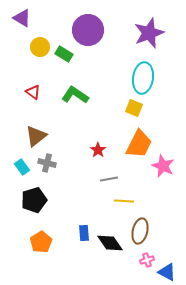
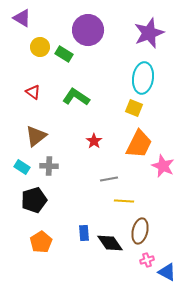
green L-shape: moved 1 px right, 2 px down
red star: moved 4 px left, 9 px up
gray cross: moved 2 px right, 3 px down; rotated 12 degrees counterclockwise
cyan rectangle: rotated 21 degrees counterclockwise
